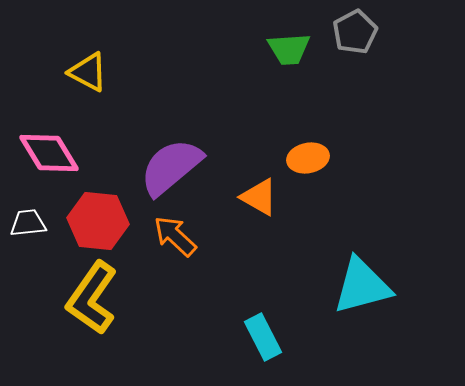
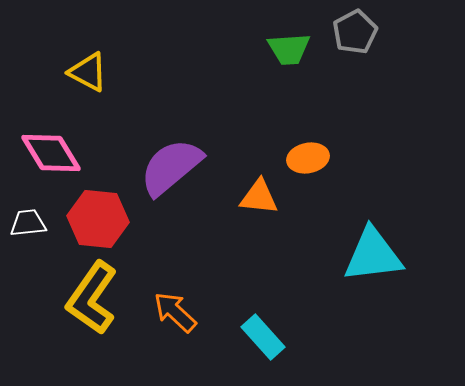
pink diamond: moved 2 px right
orange triangle: rotated 24 degrees counterclockwise
red hexagon: moved 2 px up
orange arrow: moved 76 px down
cyan triangle: moved 11 px right, 31 px up; rotated 8 degrees clockwise
cyan rectangle: rotated 15 degrees counterclockwise
